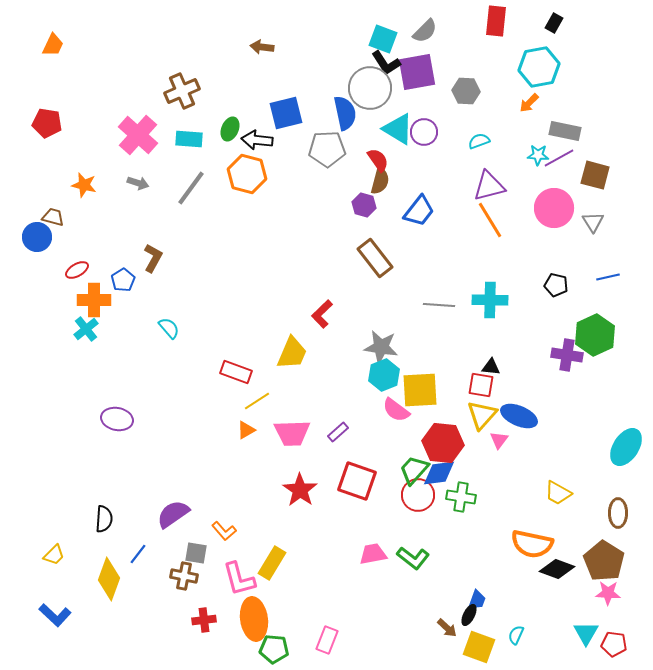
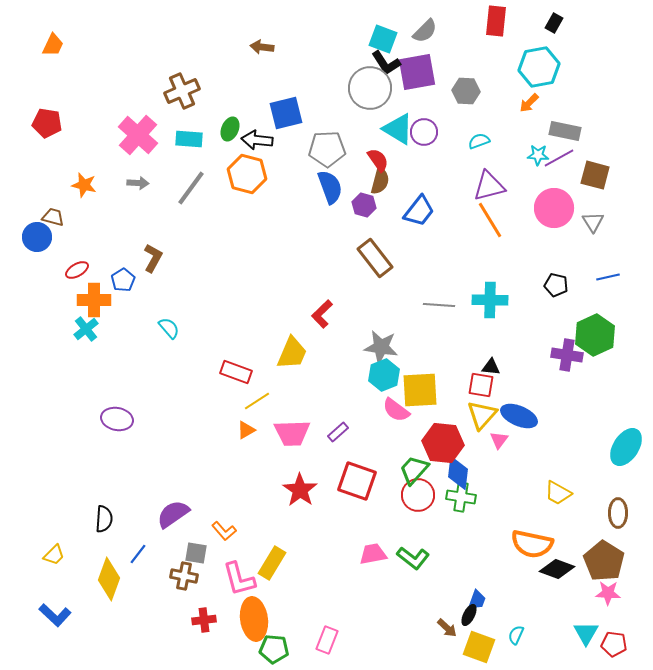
blue semicircle at (345, 113): moved 15 px left, 74 px down; rotated 8 degrees counterclockwise
gray arrow at (138, 183): rotated 15 degrees counterclockwise
blue diamond at (439, 473): moved 19 px right; rotated 76 degrees counterclockwise
